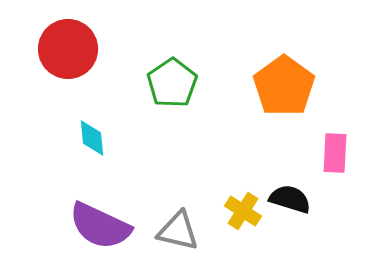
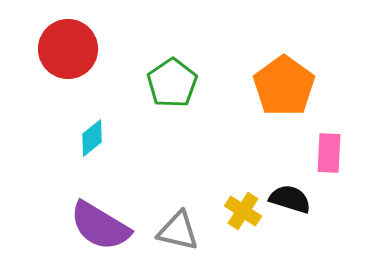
cyan diamond: rotated 57 degrees clockwise
pink rectangle: moved 6 px left
purple semicircle: rotated 6 degrees clockwise
